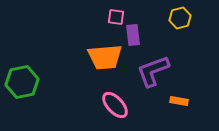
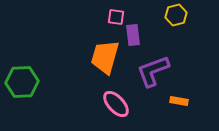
yellow hexagon: moved 4 px left, 3 px up
orange trapezoid: rotated 111 degrees clockwise
green hexagon: rotated 8 degrees clockwise
pink ellipse: moved 1 px right, 1 px up
